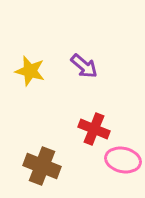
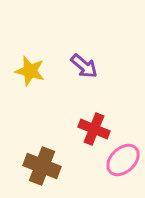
pink ellipse: rotated 56 degrees counterclockwise
